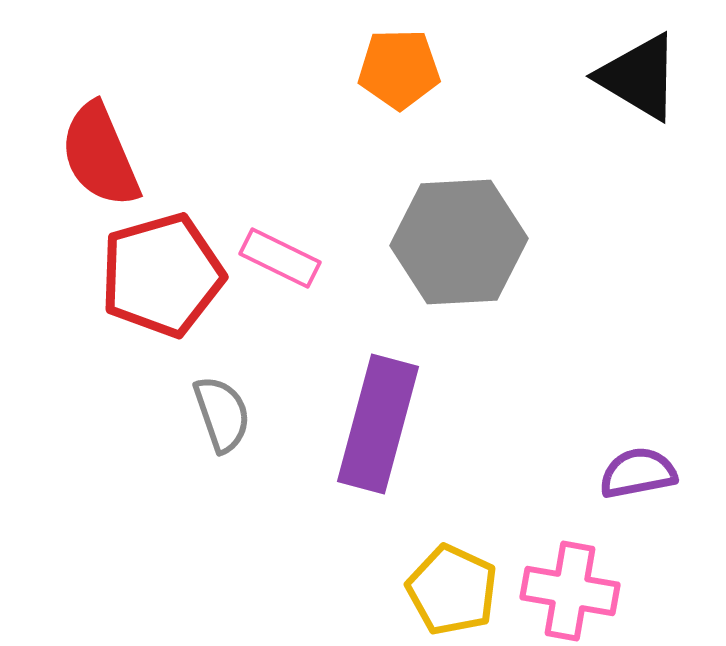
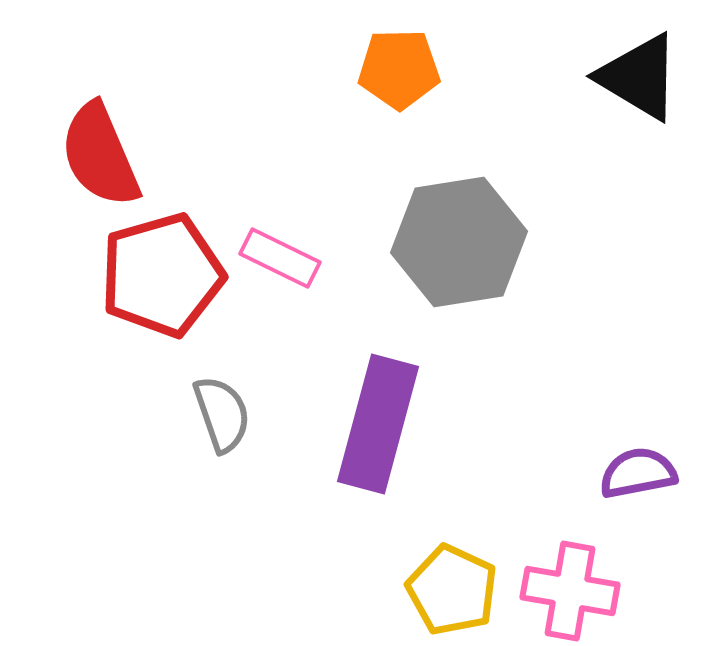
gray hexagon: rotated 6 degrees counterclockwise
